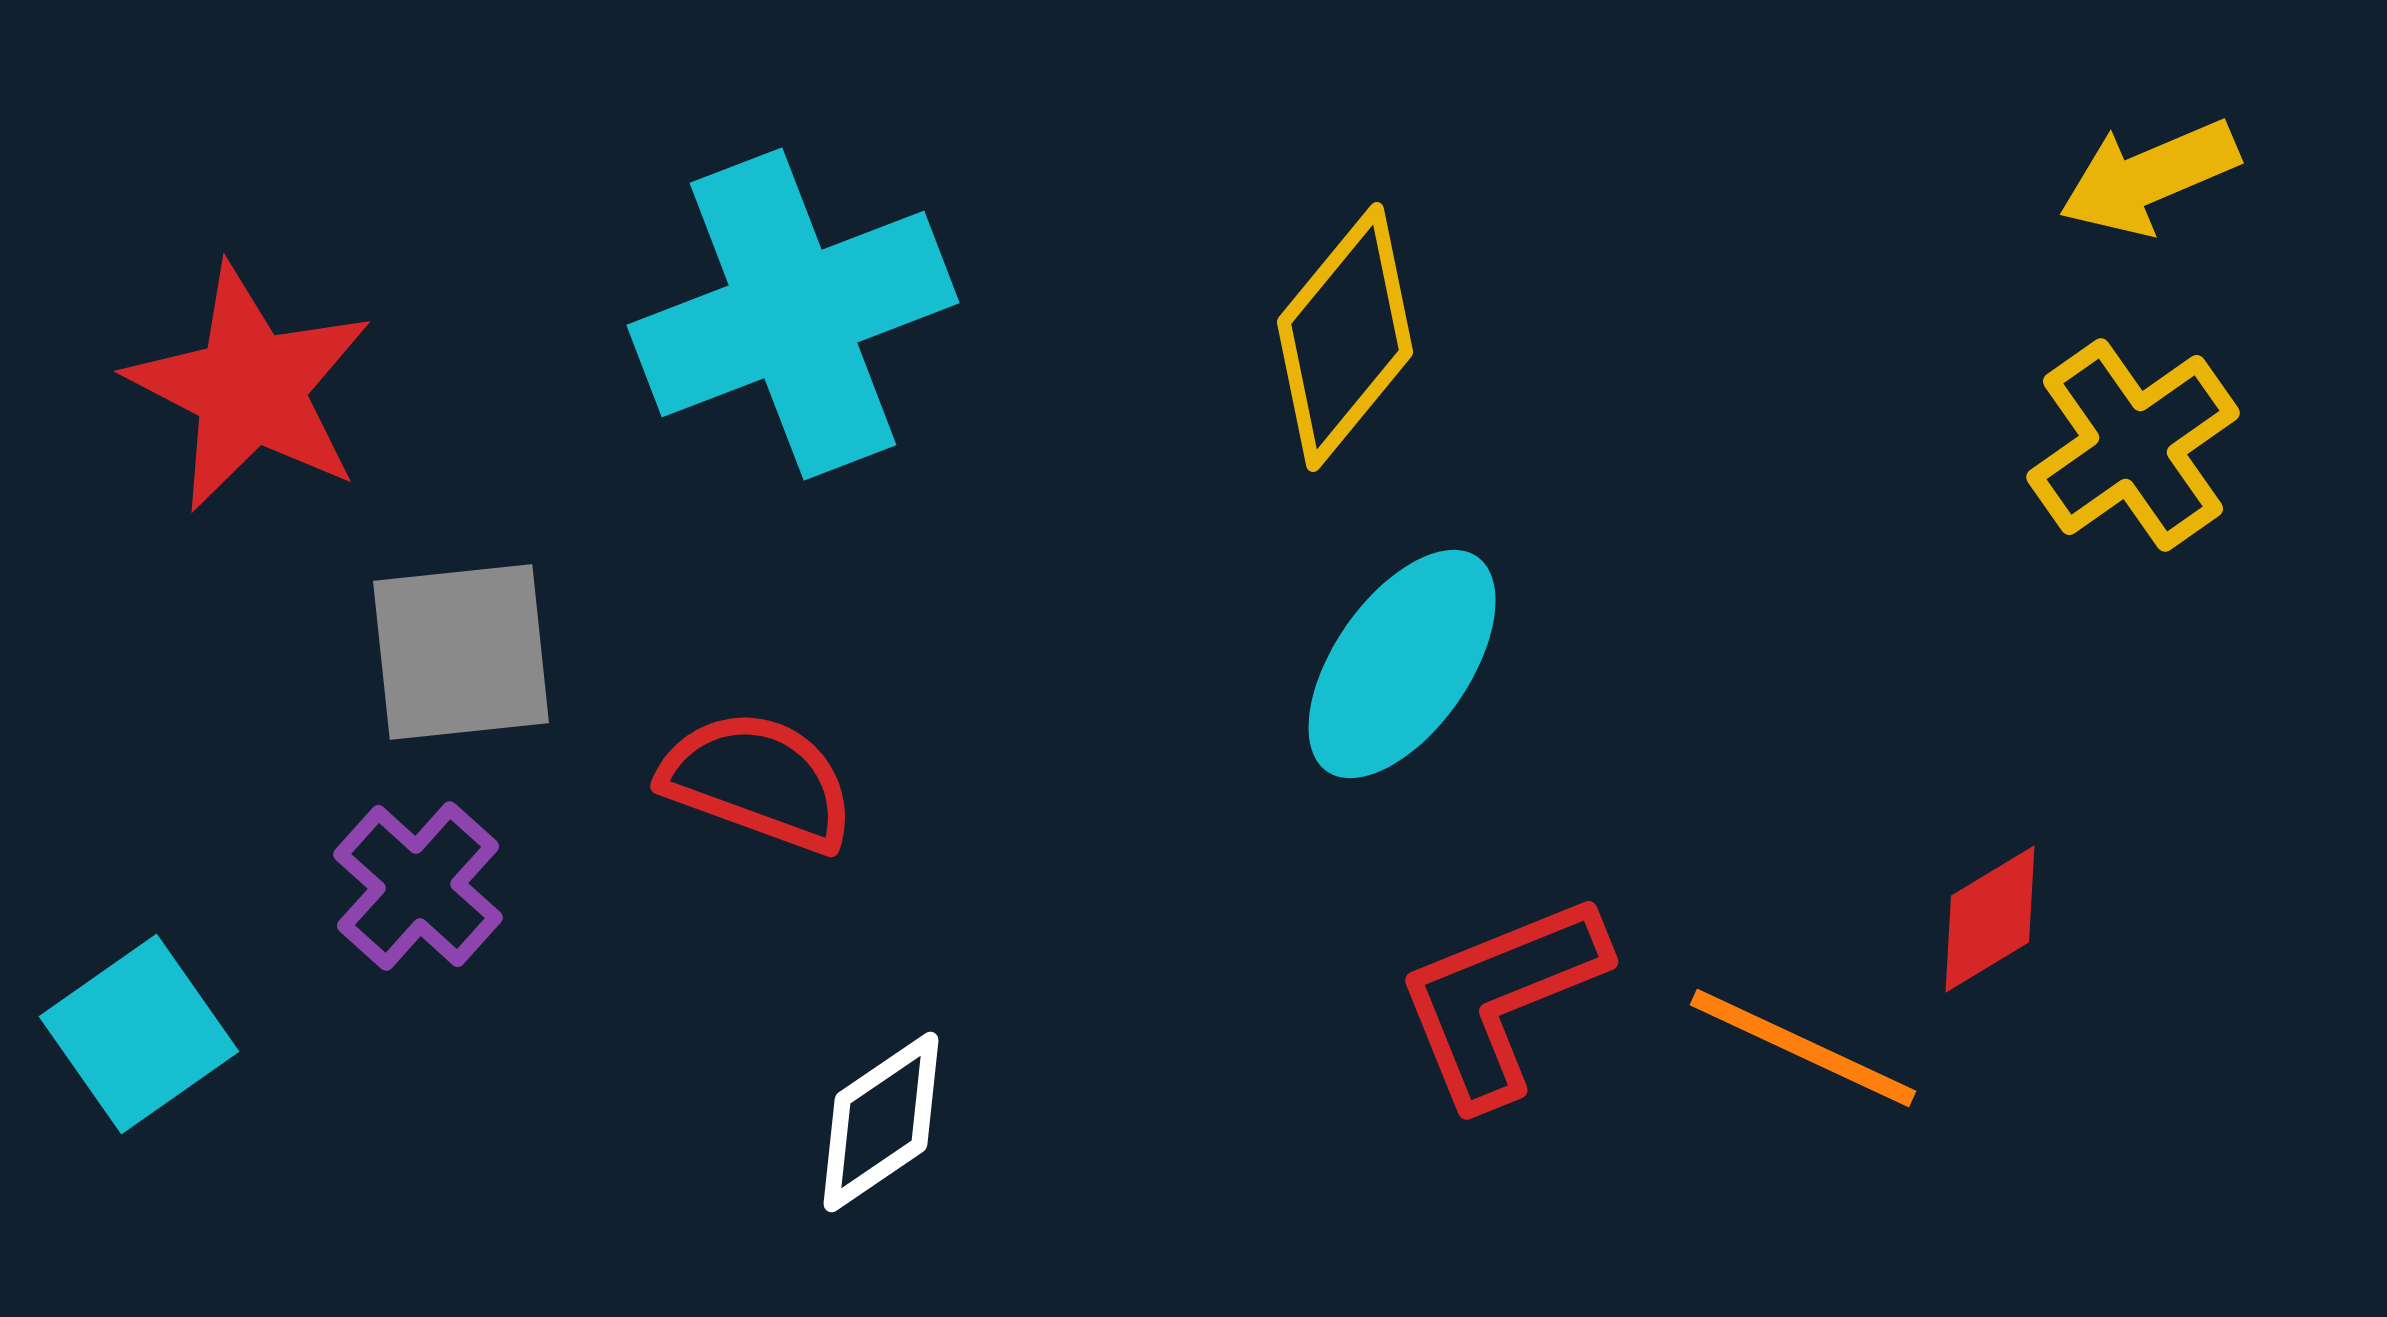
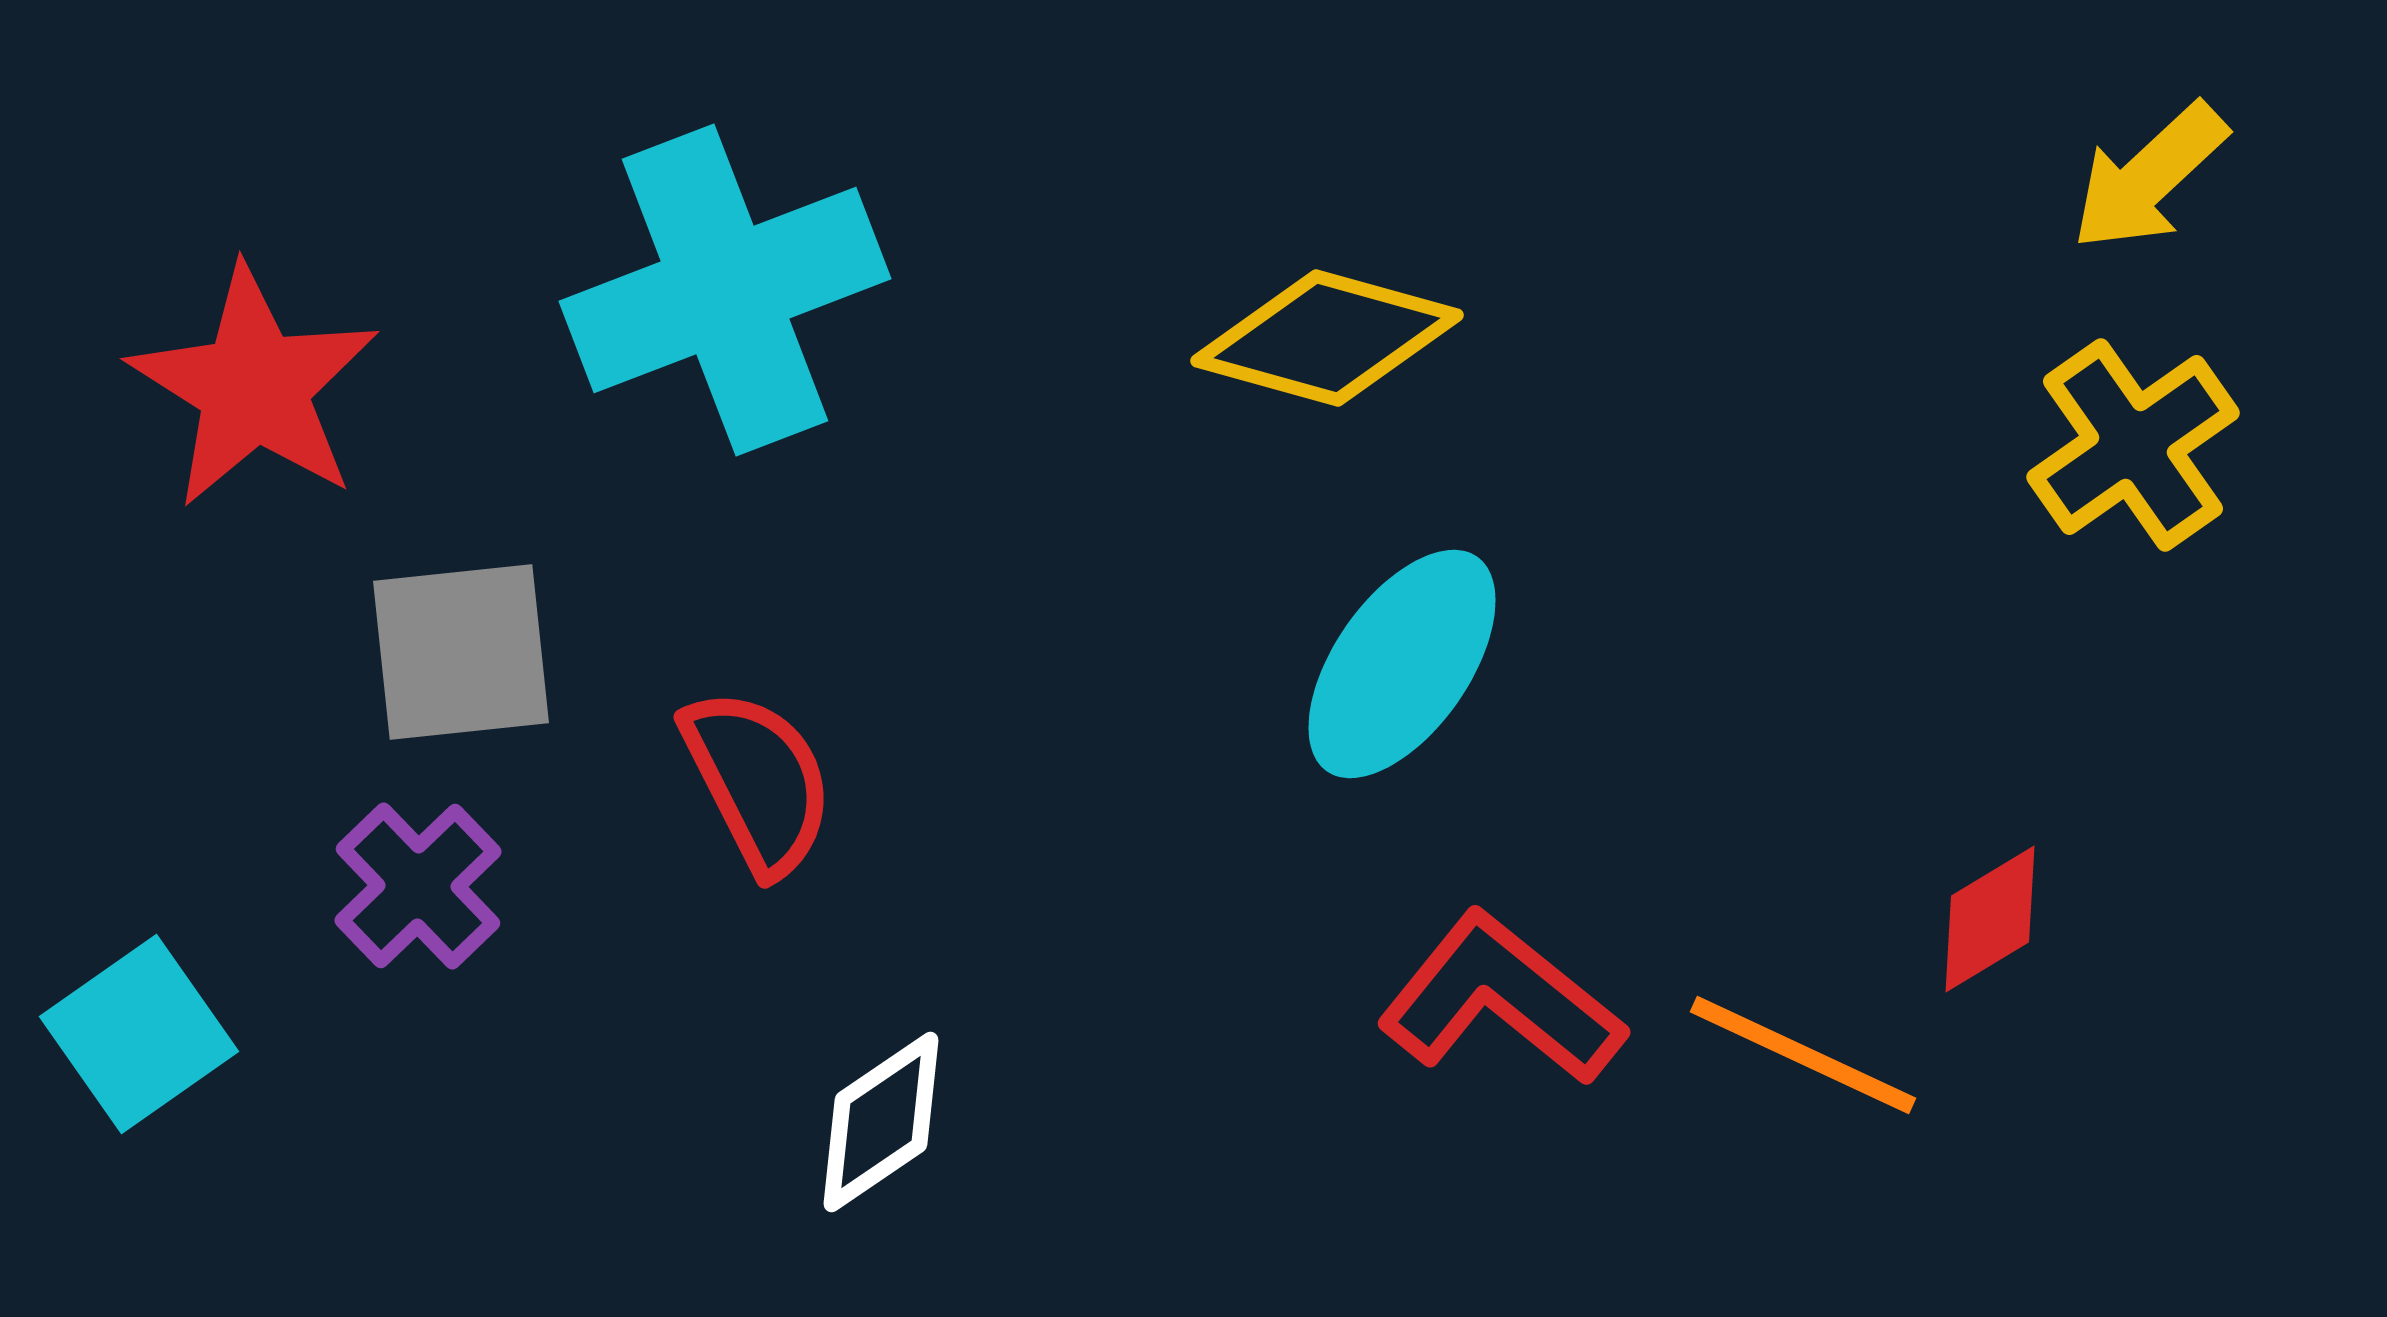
yellow arrow: rotated 20 degrees counterclockwise
cyan cross: moved 68 px left, 24 px up
yellow diamond: moved 18 px left, 1 px down; rotated 66 degrees clockwise
red star: moved 4 px right, 1 px up; rotated 5 degrees clockwise
red semicircle: rotated 43 degrees clockwise
purple cross: rotated 4 degrees clockwise
red L-shape: rotated 61 degrees clockwise
orange line: moved 7 px down
